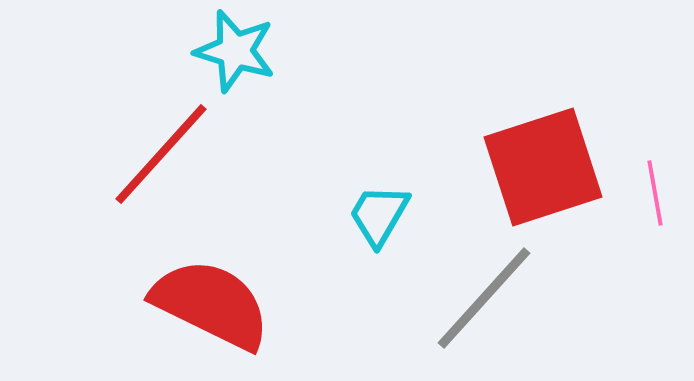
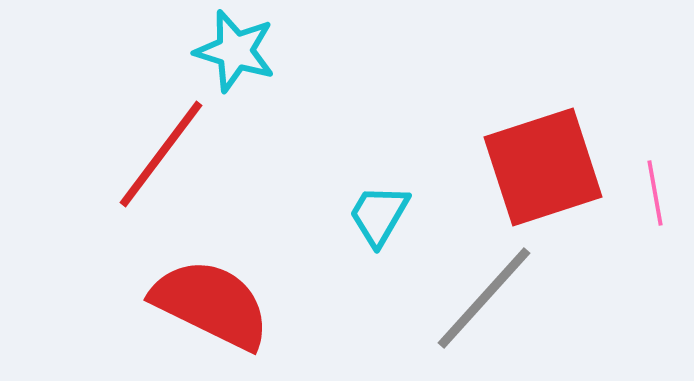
red line: rotated 5 degrees counterclockwise
